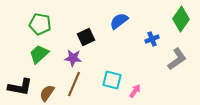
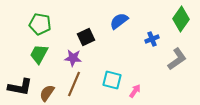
green trapezoid: rotated 20 degrees counterclockwise
